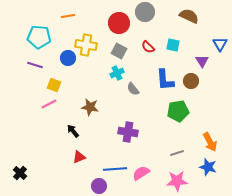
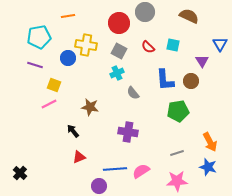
cyan pentagon: rotated 15 degrees counterclockwise
gray semicircle: moved 4 px down
pink semicircle: moved 2 px up
